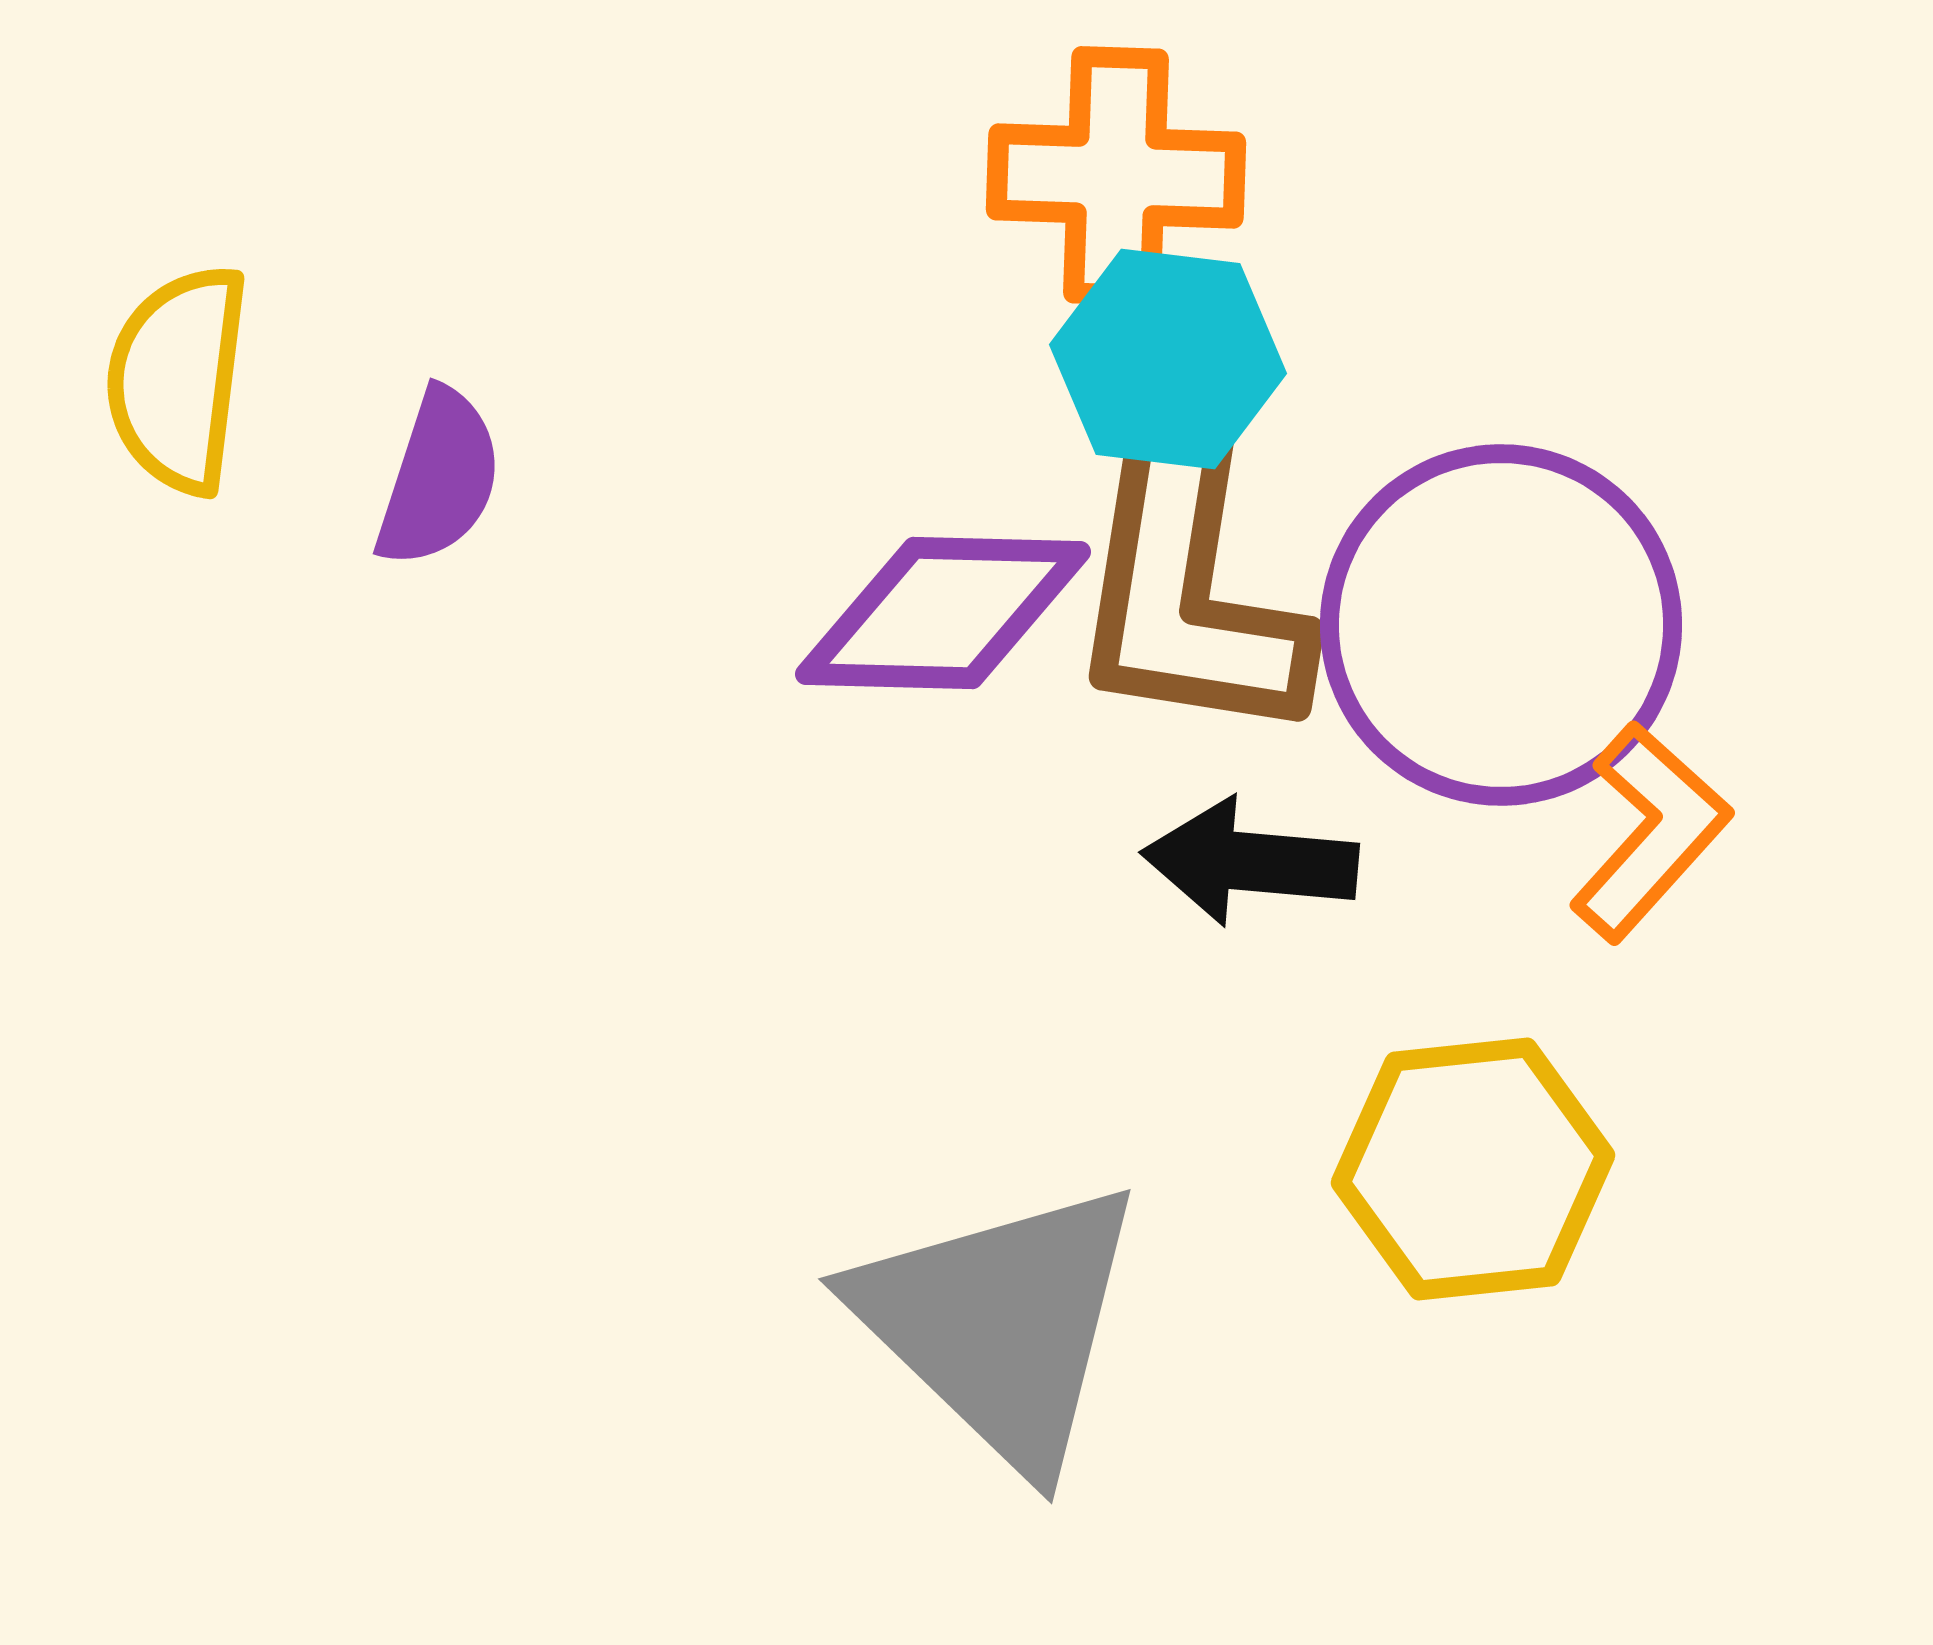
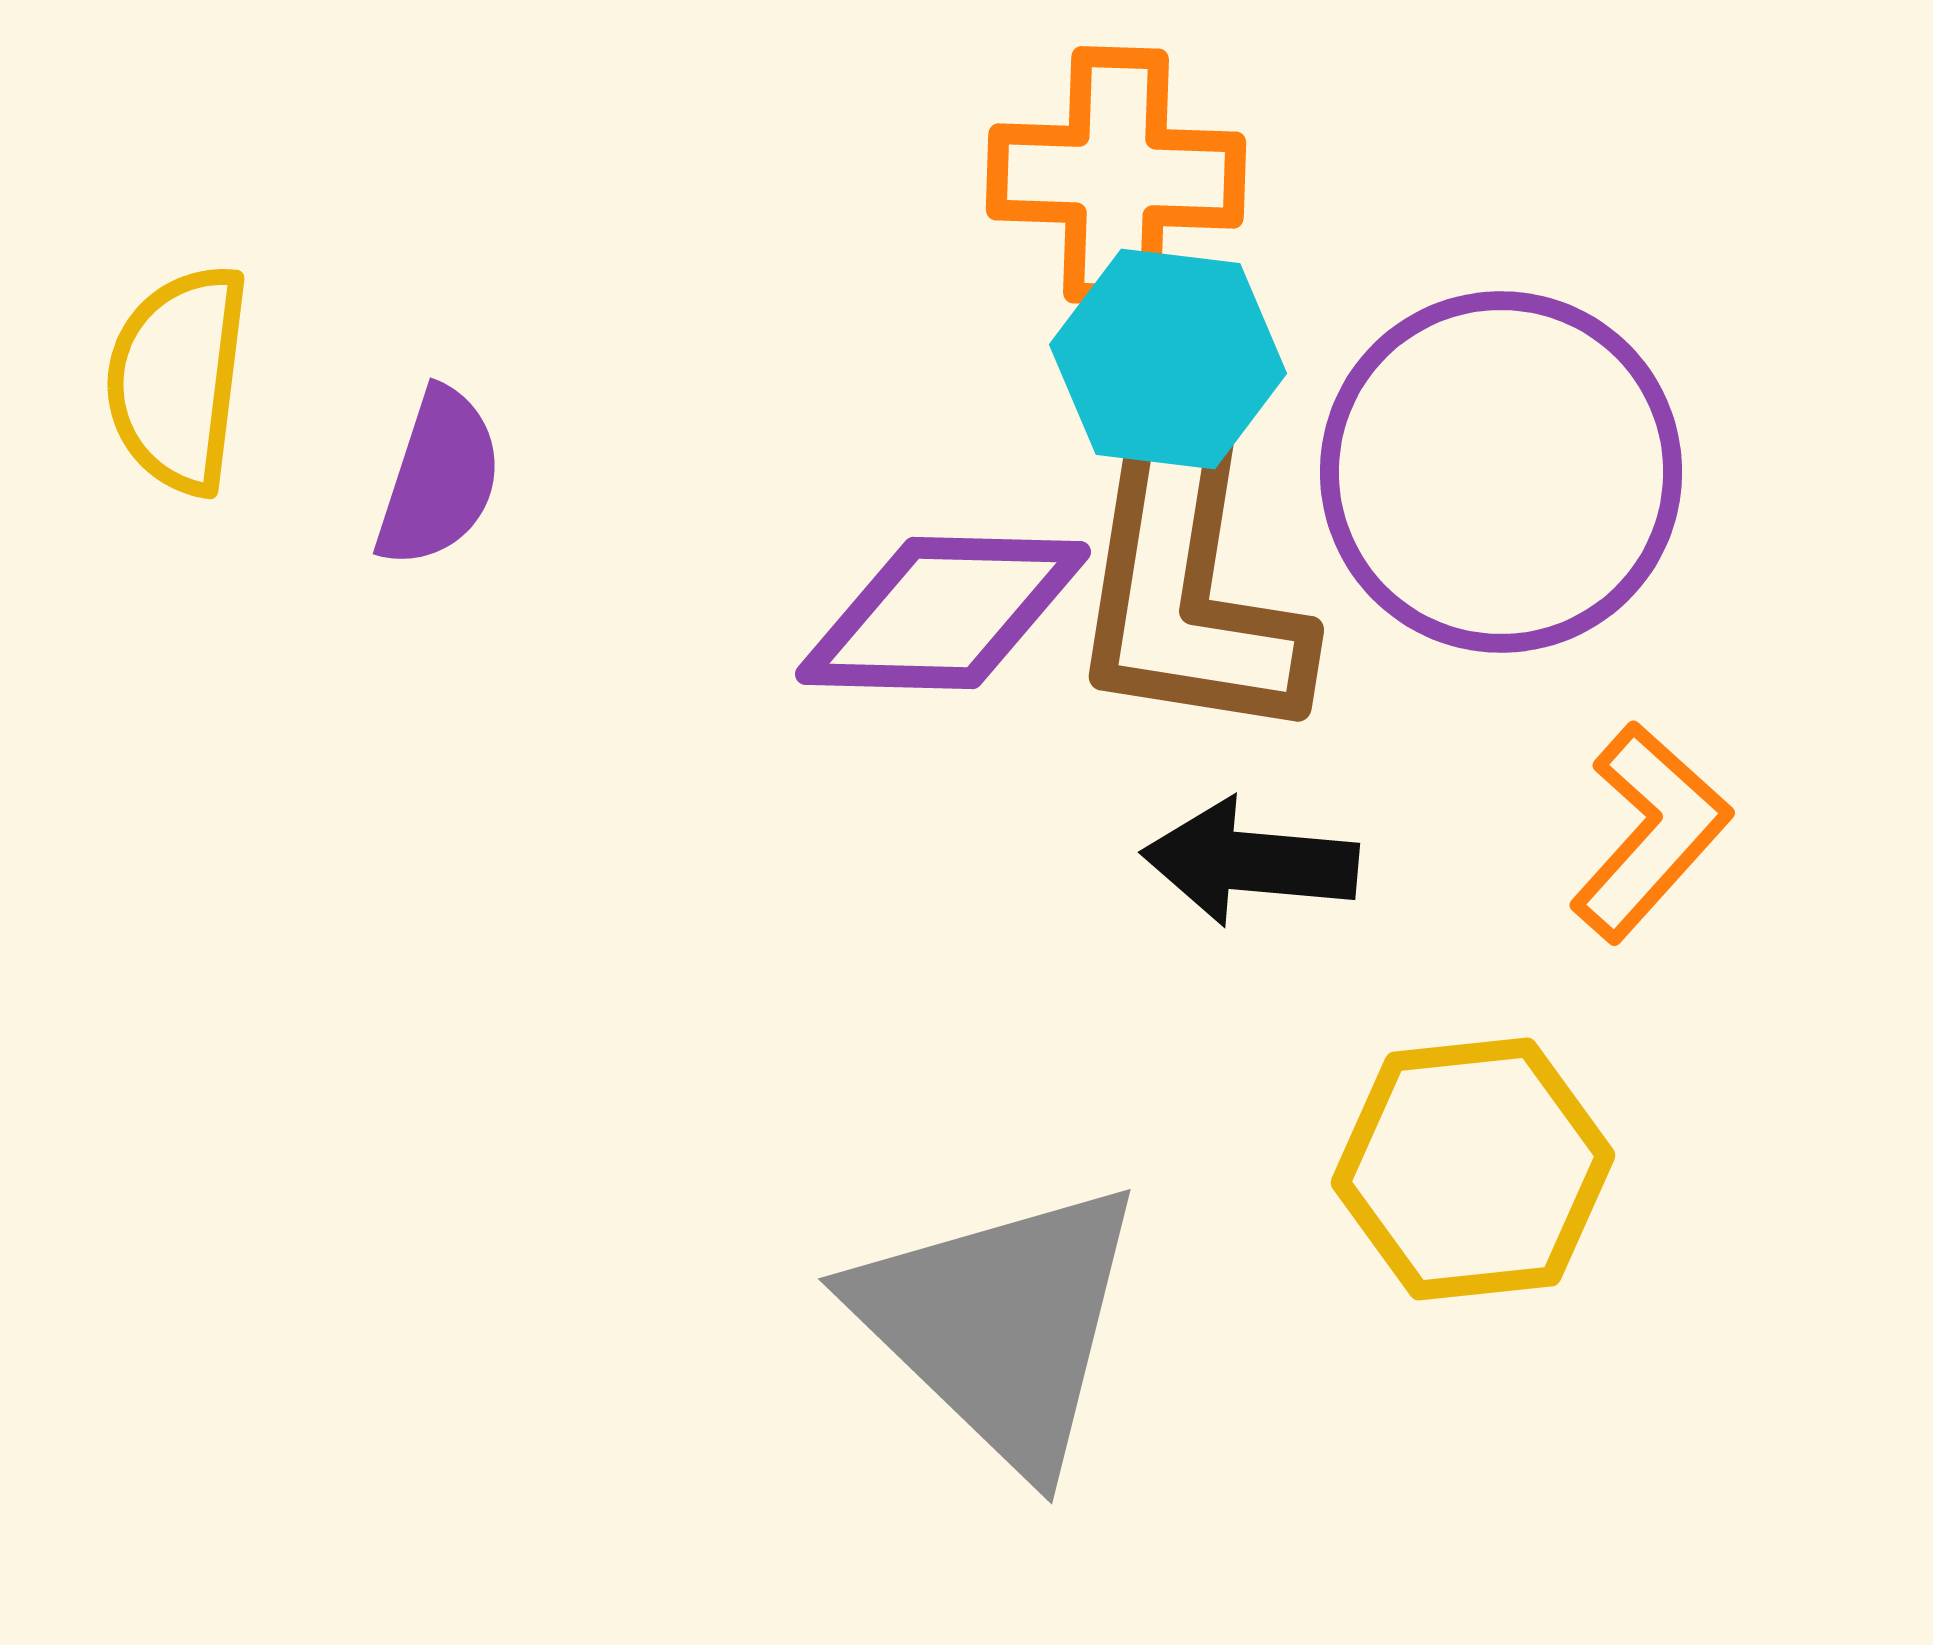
purple circle: moved 153 px up
